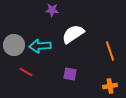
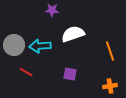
white semicircle: rotated 15 degrees clockwise
